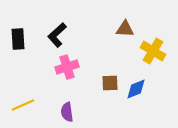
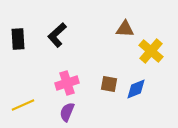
yellow cross: moved 2 px left; rotated 10 degrees clockwise
pink cross: moved 16 px down
brown square: moved 1 px left, 1 px down; rotated 12 degrees clockwise
purple semicircle: rotated 30 degrees clockwise
